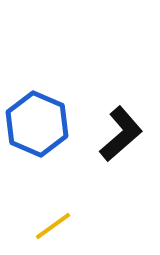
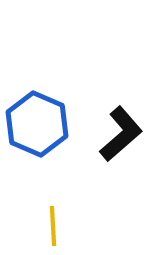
yellow line: rotated 57 degrees counterclockwise
